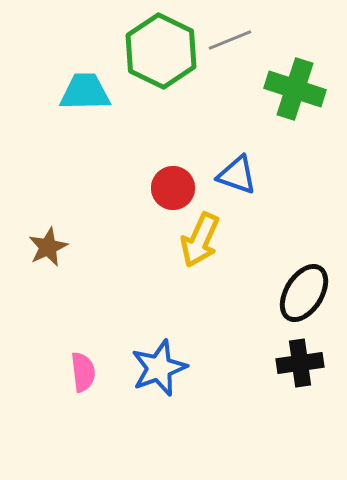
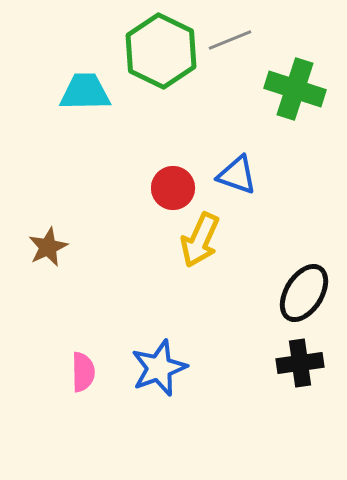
pink semicircle: rotated 6 degrees clockwise
